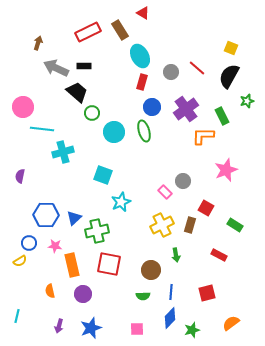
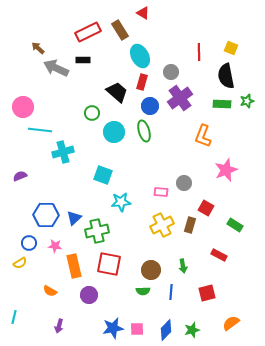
brown arrow at (38, 43): moved 5 px down; rotated 64 degrees counterclockwise
black rectangle at (84, 66): moved 1 px left, 6 px up
red line at (197, 68): moved 2 px right, 16 px up; rotated 48 degrees clockwise
black semicircle at (229, 76): moved 3 px left; rotated 40 degrees counterclockwise
black trapezoid at (77, 92): moved 40 px right
blue circle at (152, 107): moved 2 px left, 1 px up
purple cross at (186, 109): moved 6 px left, 11 px up
green rectangle at (222, 116): moved 12 px up; rotated 60 degrees counterclockwise
cyan line at (42, 129): moved 2 px left, 1 px down
orange L-shape at (203, 136): rotated 70 degrees counterclockwise
purple semicircle at (20, 176): rotated 56 degrees clockwise
gray circle at (183, 181): moved 1 px right, 2 px down
pink rectangle at (165, 192): moved 4 px left; rotated 40 degrees counterclockwise
cyan star at (121, 202): rotated 18 degrees clockwise
green arrow at (176, 255): moved 7 px right, 11 px down
yellow semicircle at (20, 261): moved 2 px down
orange rectangle at (72, 265): moved 2 px right, 1 px down
orange semicircle at (50, 291): rotated 48 degrees counterclockwise
purple circle at (83, 294): moved 6 px right, 1 px down
green semicircle at (143, 296): moved 5 px up
cyan line at (17, 316): moved 3 px left, 1 px down
blue diamond at (170, 318): moved 4 px left, 12 px down
blue star at (91, 328): moved 22 px right; rotated 10 degrees clockwise
